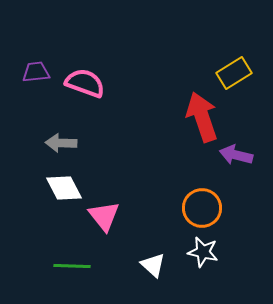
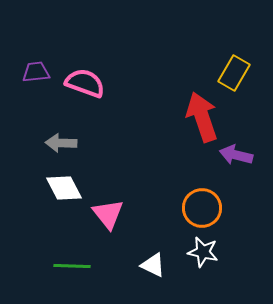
yellow rectangle: rotated 28 degrees counterclockwise
pink triangle: moved 4 px right, 2 px up
white triangle: rotated 16 degrees counterclockwise
